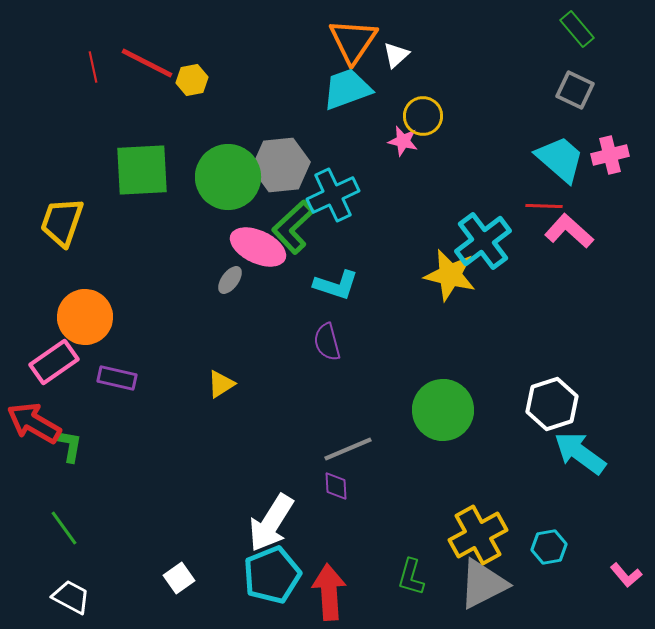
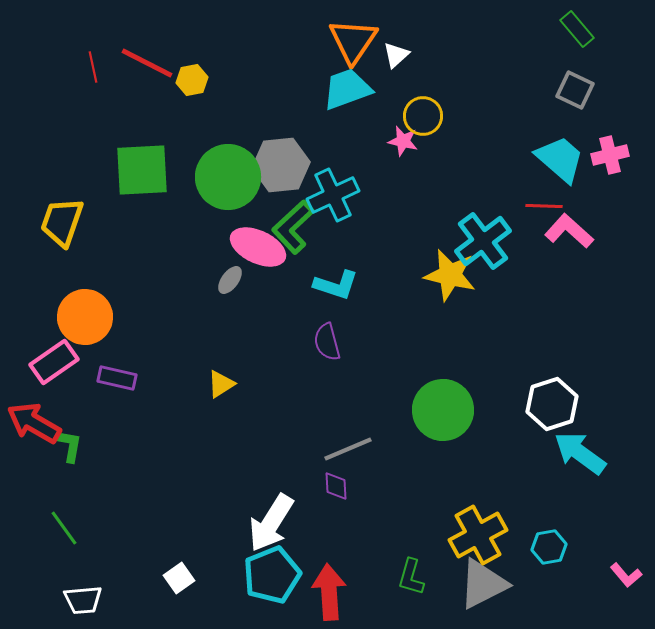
white trapezoid at (71, 597): moved 12 px right, 3 px down; rotated 147 degrees clockwise
